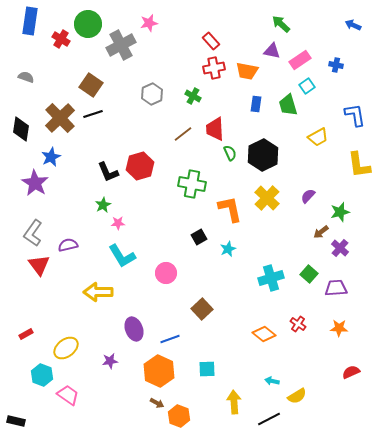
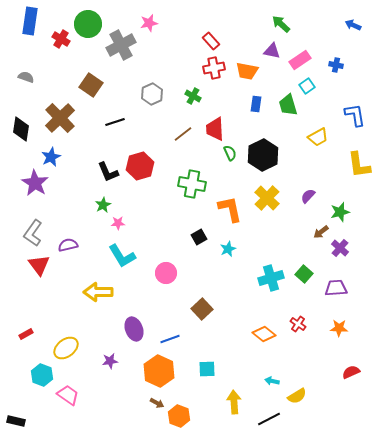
black line at (93, 114): moved 22 px right, 8 px down
green square at (309, 274): moved 5 px left
